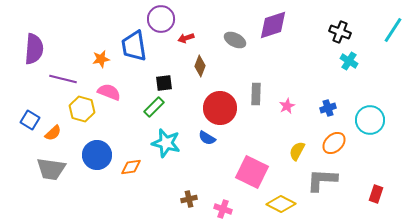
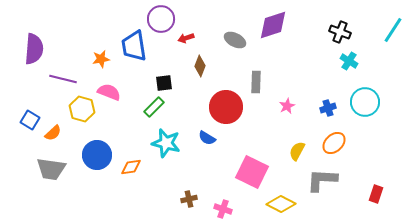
gray rectangle: moved 12 px up
red circle: moved 6 px right, 1 px up
cyan circle: moved 5 px left, 18 px up
